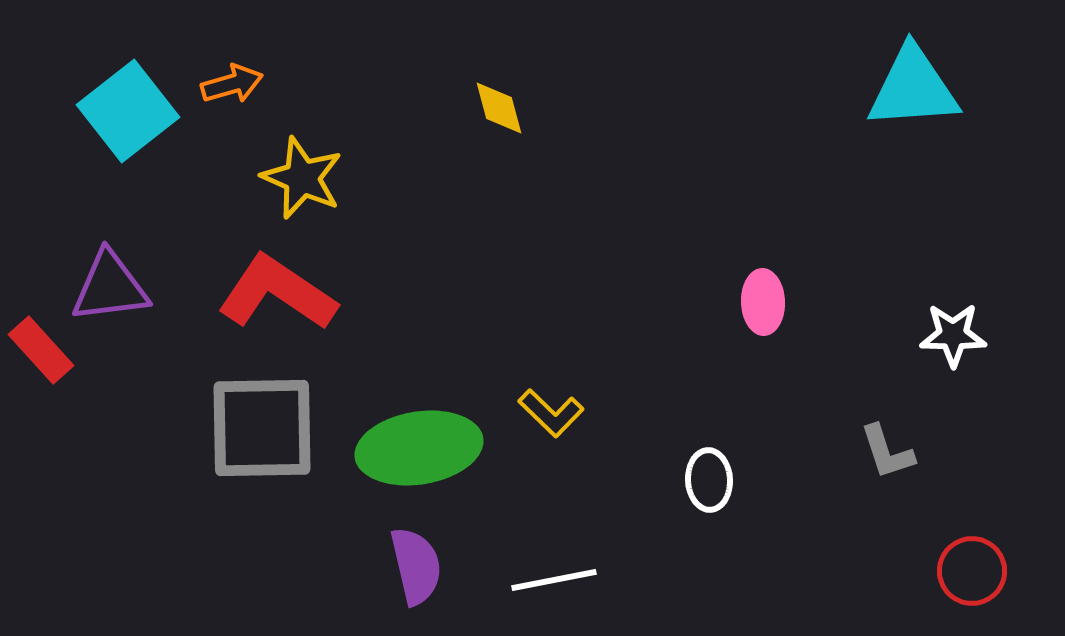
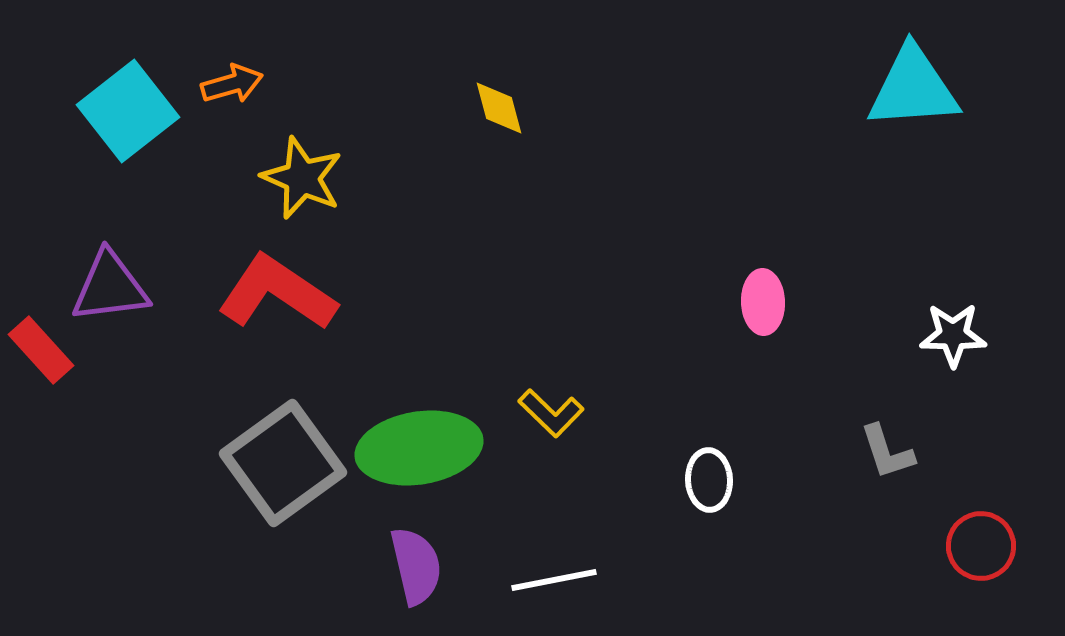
gray square: moved 21 px right, 35 px down; rotated 35 degrees counterclockwise
red circle: moved 9 px right, 25 px up
